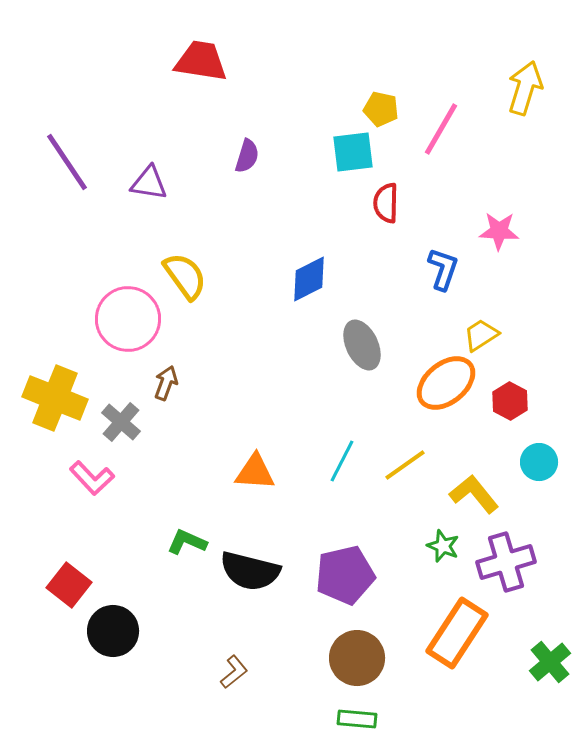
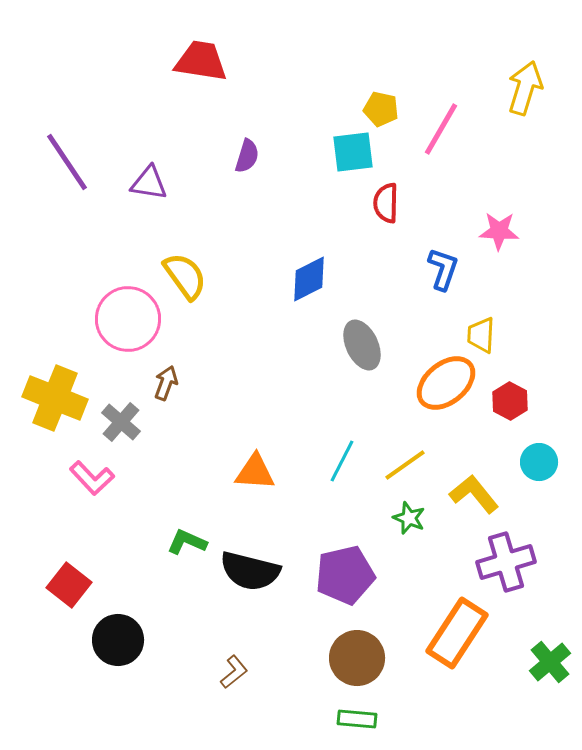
yellow trapezoid: rotated 54 degrees counterclockwise
green star: moved 34 px left, 28 px up
black circle: moved 5 px right, 9 px down
